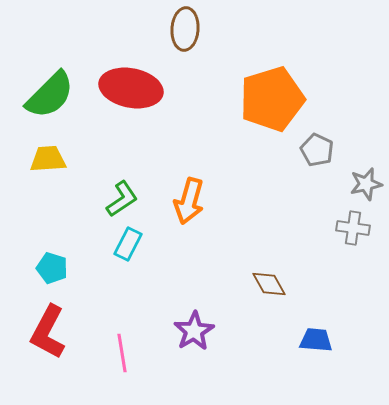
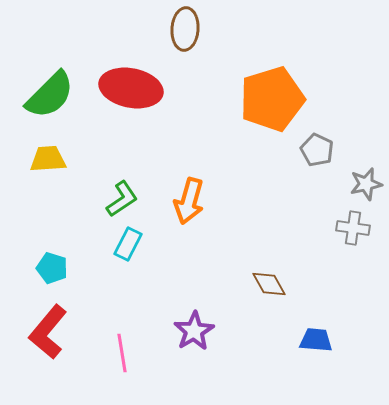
red L-shape: rotated 12 degrees clockwise
